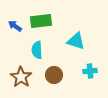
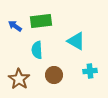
cyan triangle: rotated 12 degrees clockwise
brown star: moved 2 px left, 2 px down
